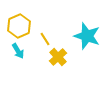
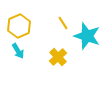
yellow line: moved 18 px right, 16 px up
